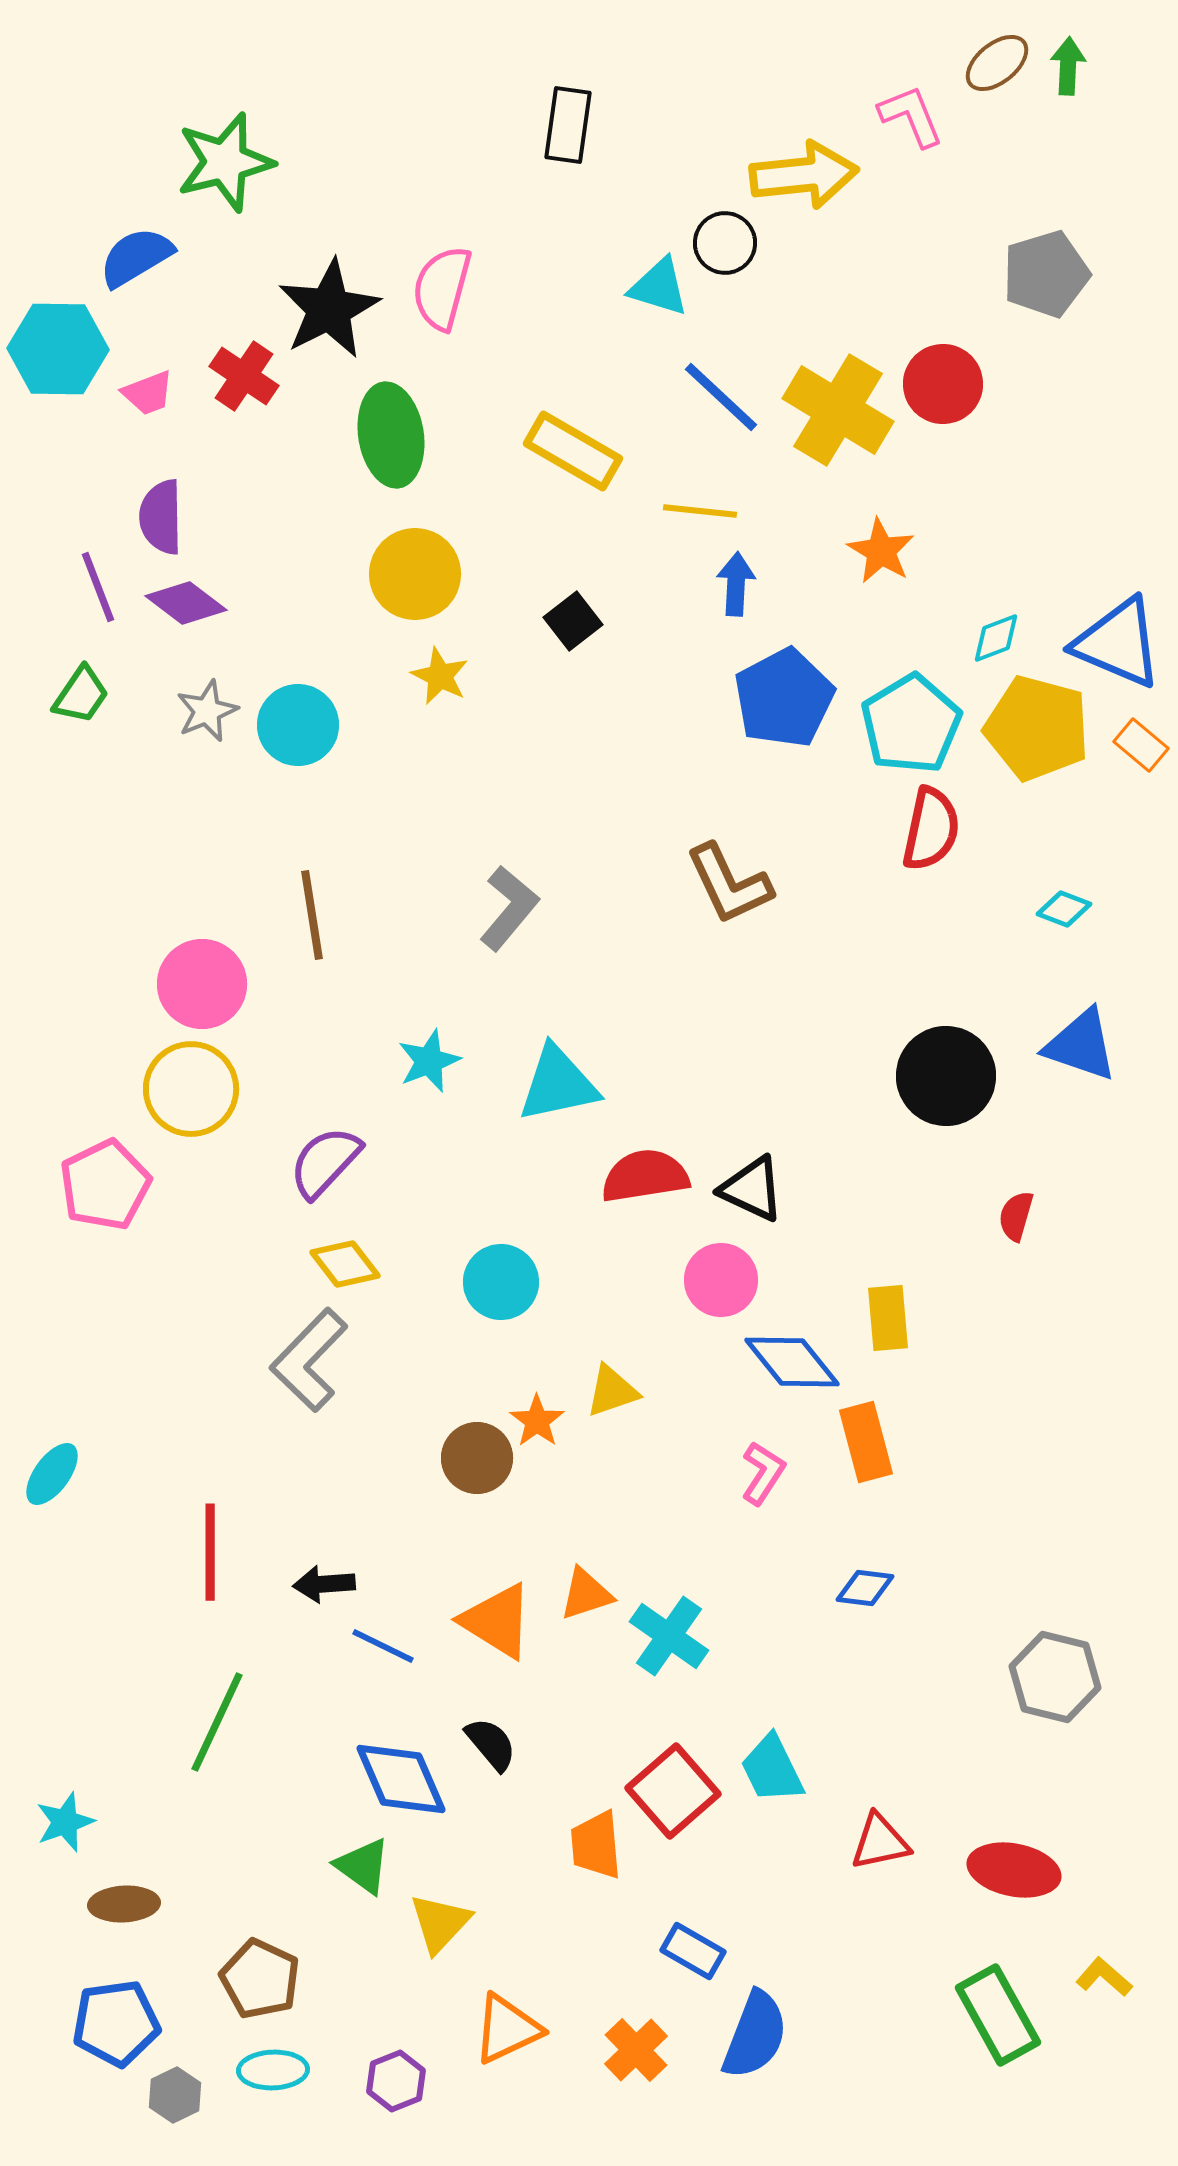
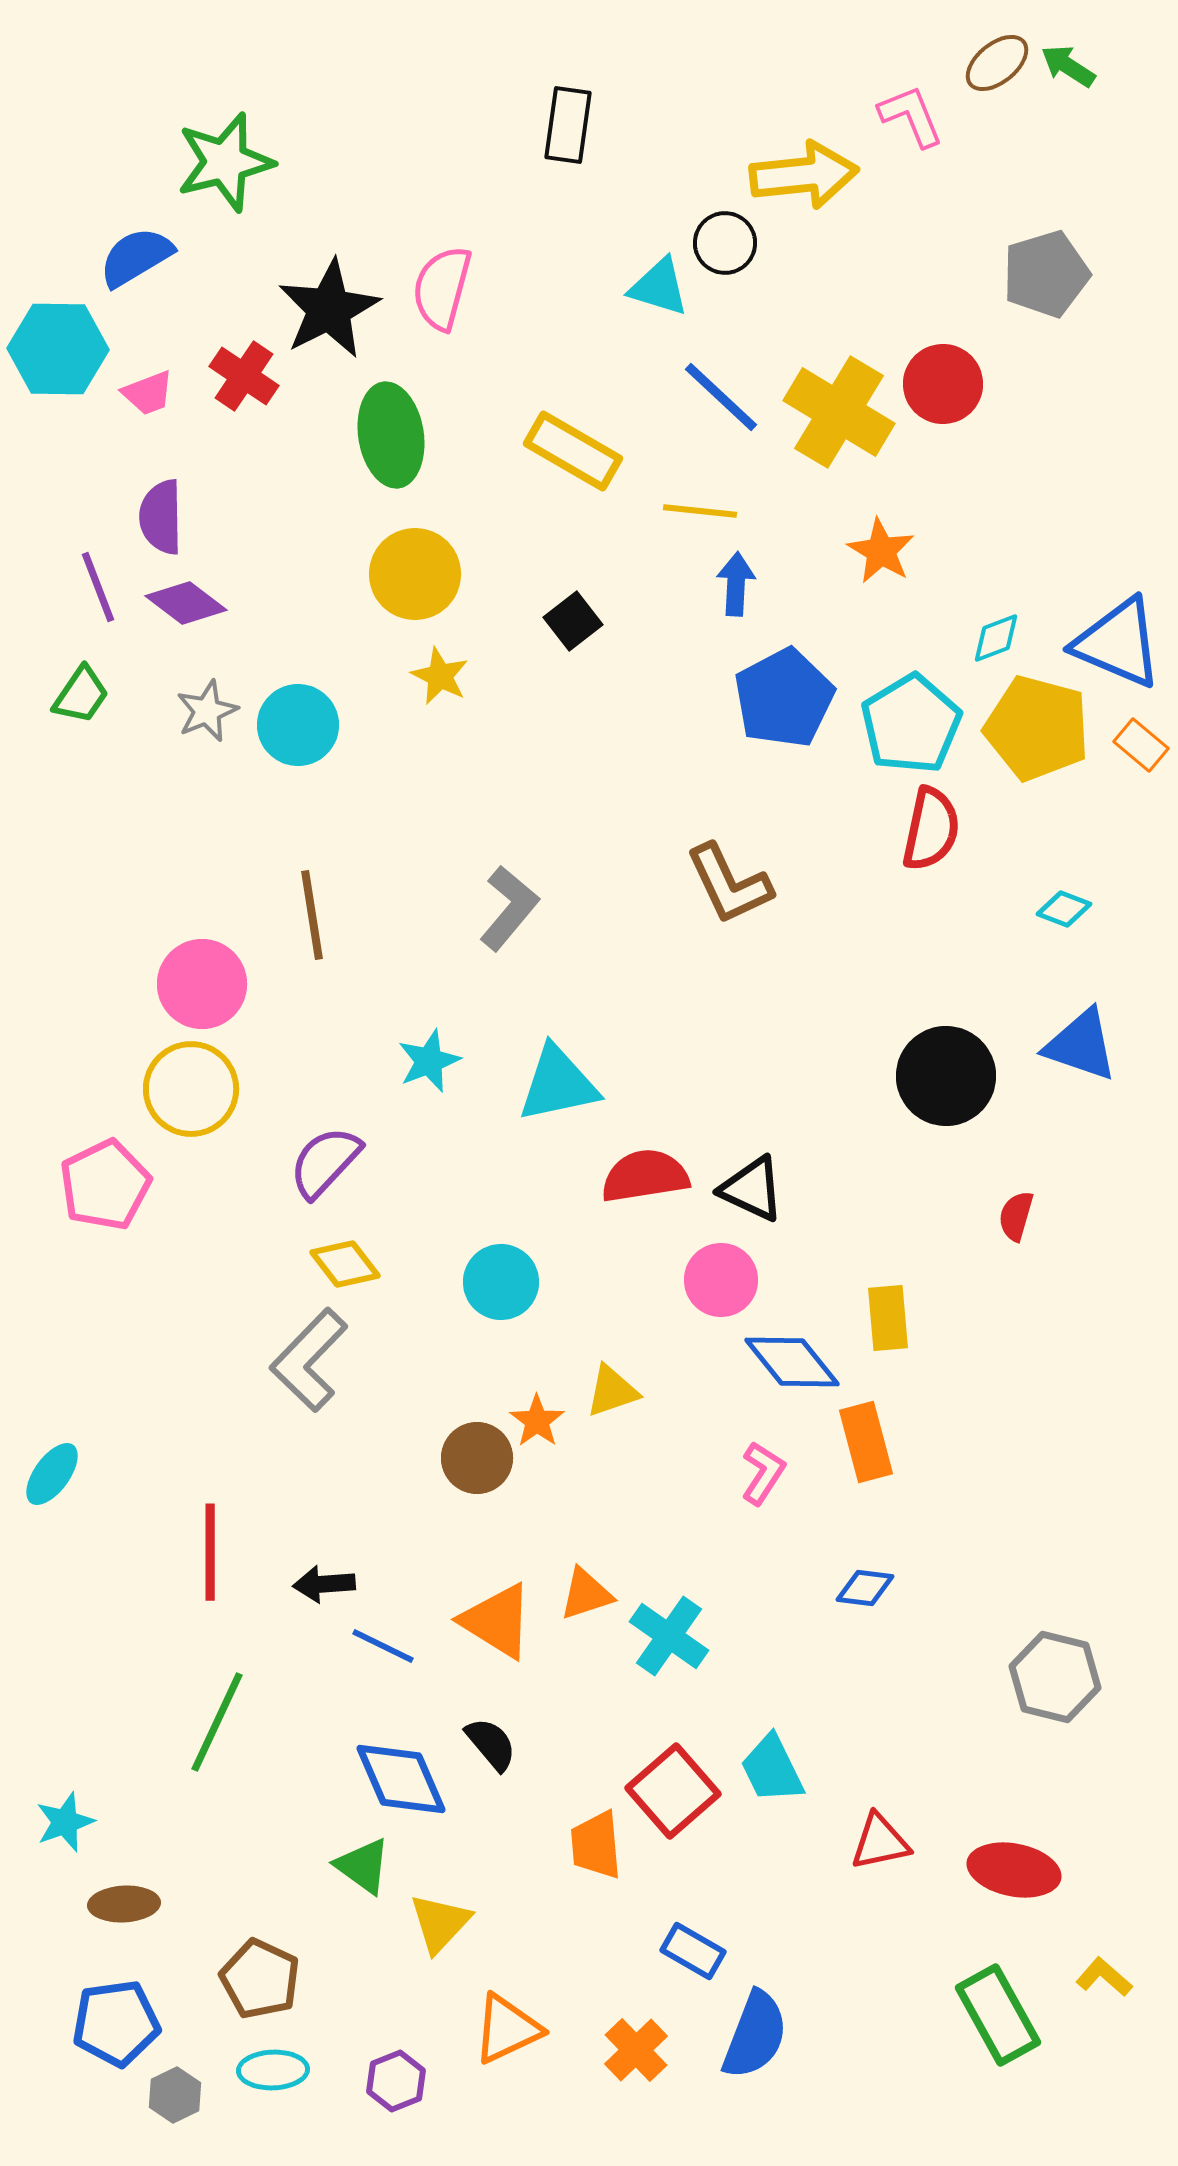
green arrow at (1068, 66): rotated 60 degrees counterclockwise
yellow cross at (838, 410): moved 1 px right, 2 px down
